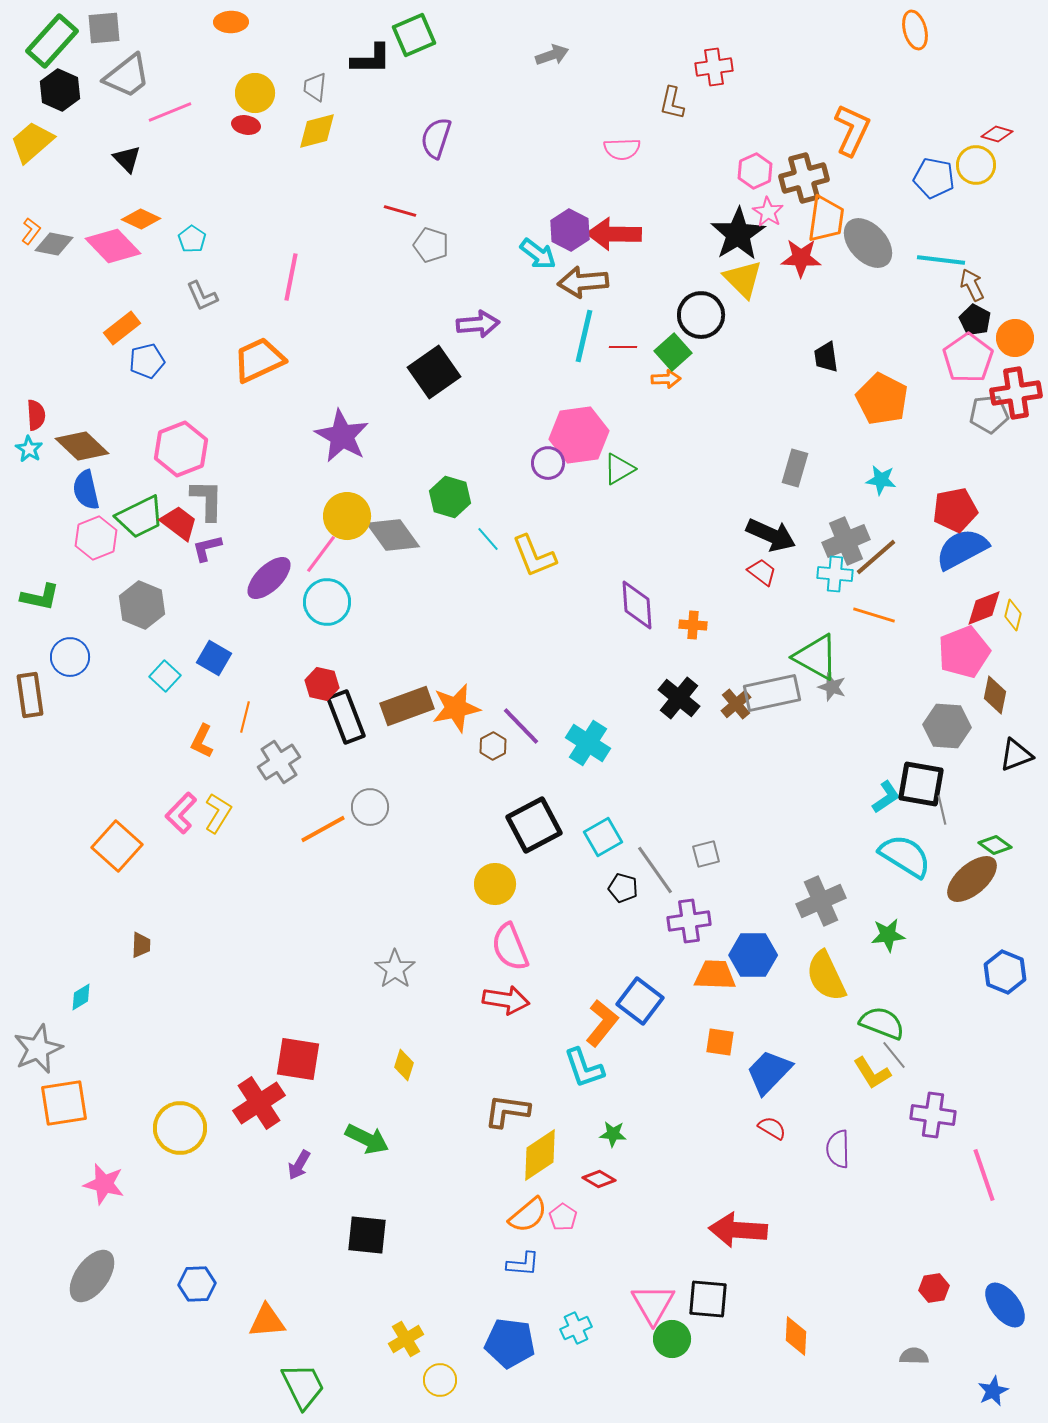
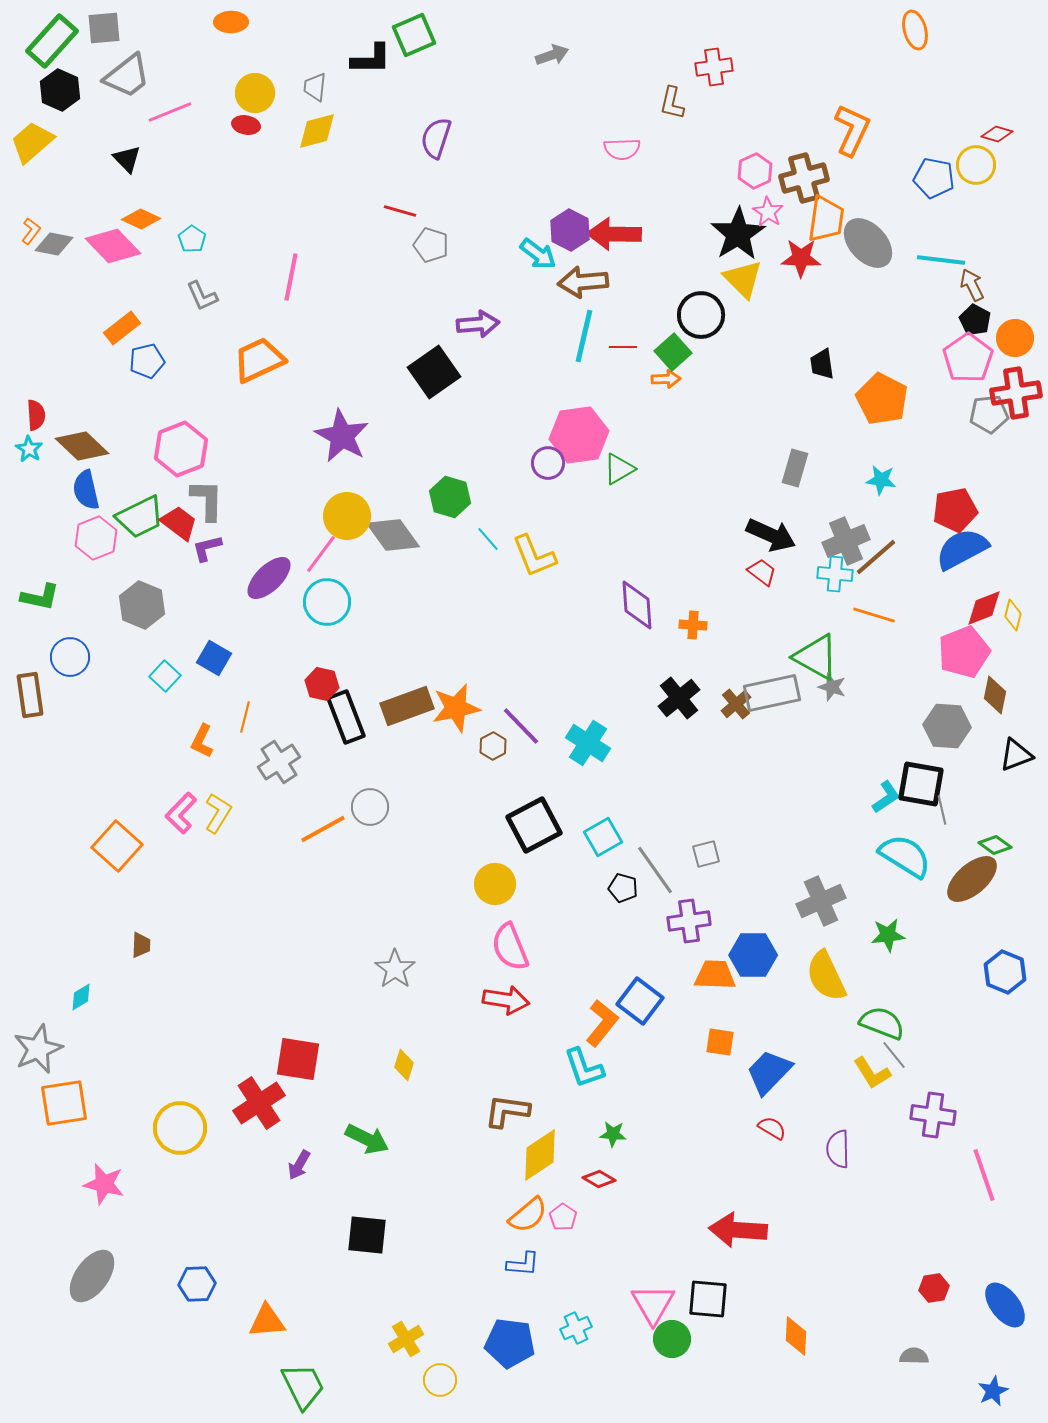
black trapezoid at (826, 357): moved 4 px left, 7 px down
black cross at (679, 698): rotated 12 degrees clockwise
